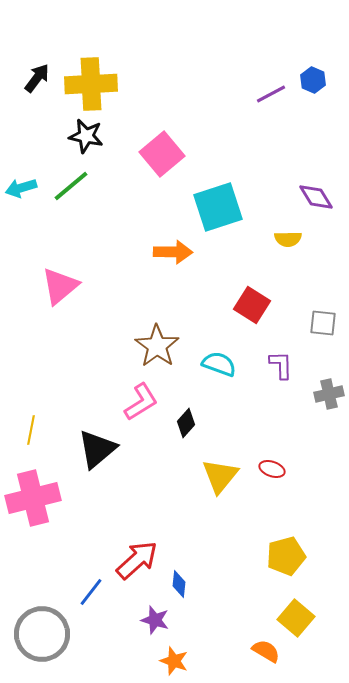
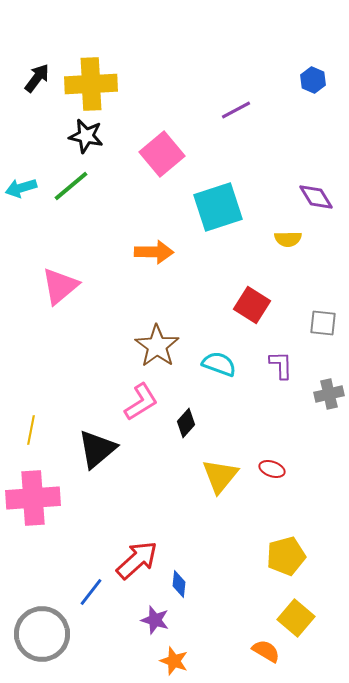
purple line: moved 35 px left, 16 px down
orange arrow: moved 19 px left
pink cross: rotated 10 degrees clockwise
